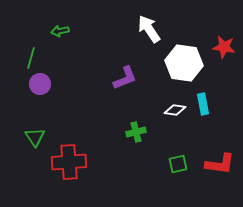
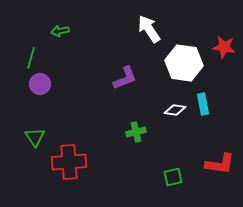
green square: moved 5 px left, 13 px down
